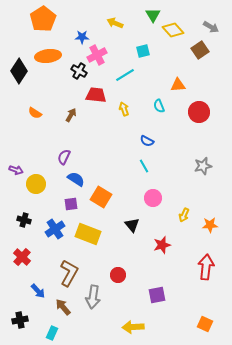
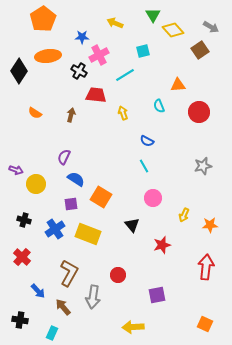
pink cross at (97, 55): moved 2 px right
yellow arrow at (124, 109): moved 1 px left, 4 px down
brown arrow at (71, 115): rotated 16 degrees counterclockwise
black cross at (20, 320): rotated 21 degrees clockwise
